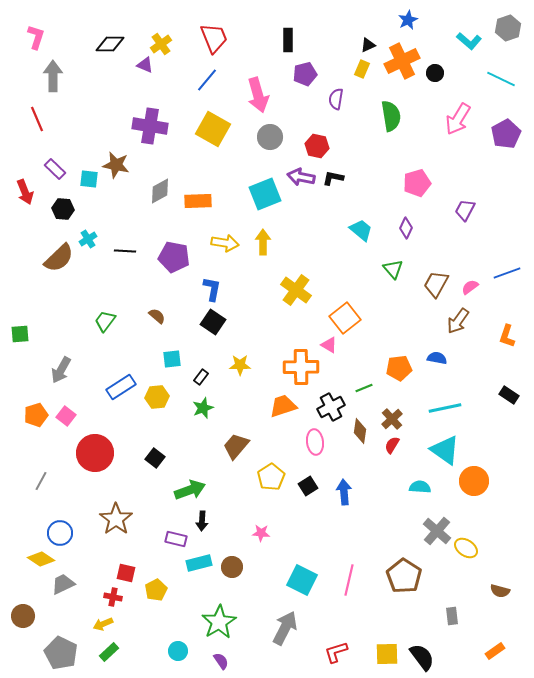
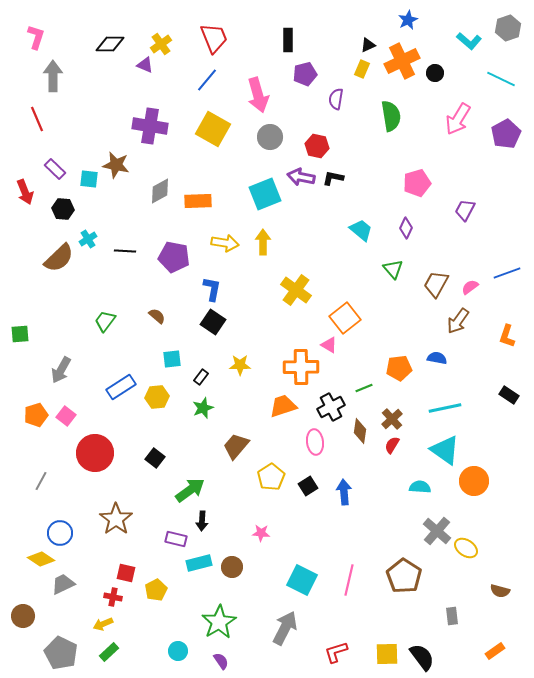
green arrow at (190, 490): rotated 16 degrees counterclockwise
